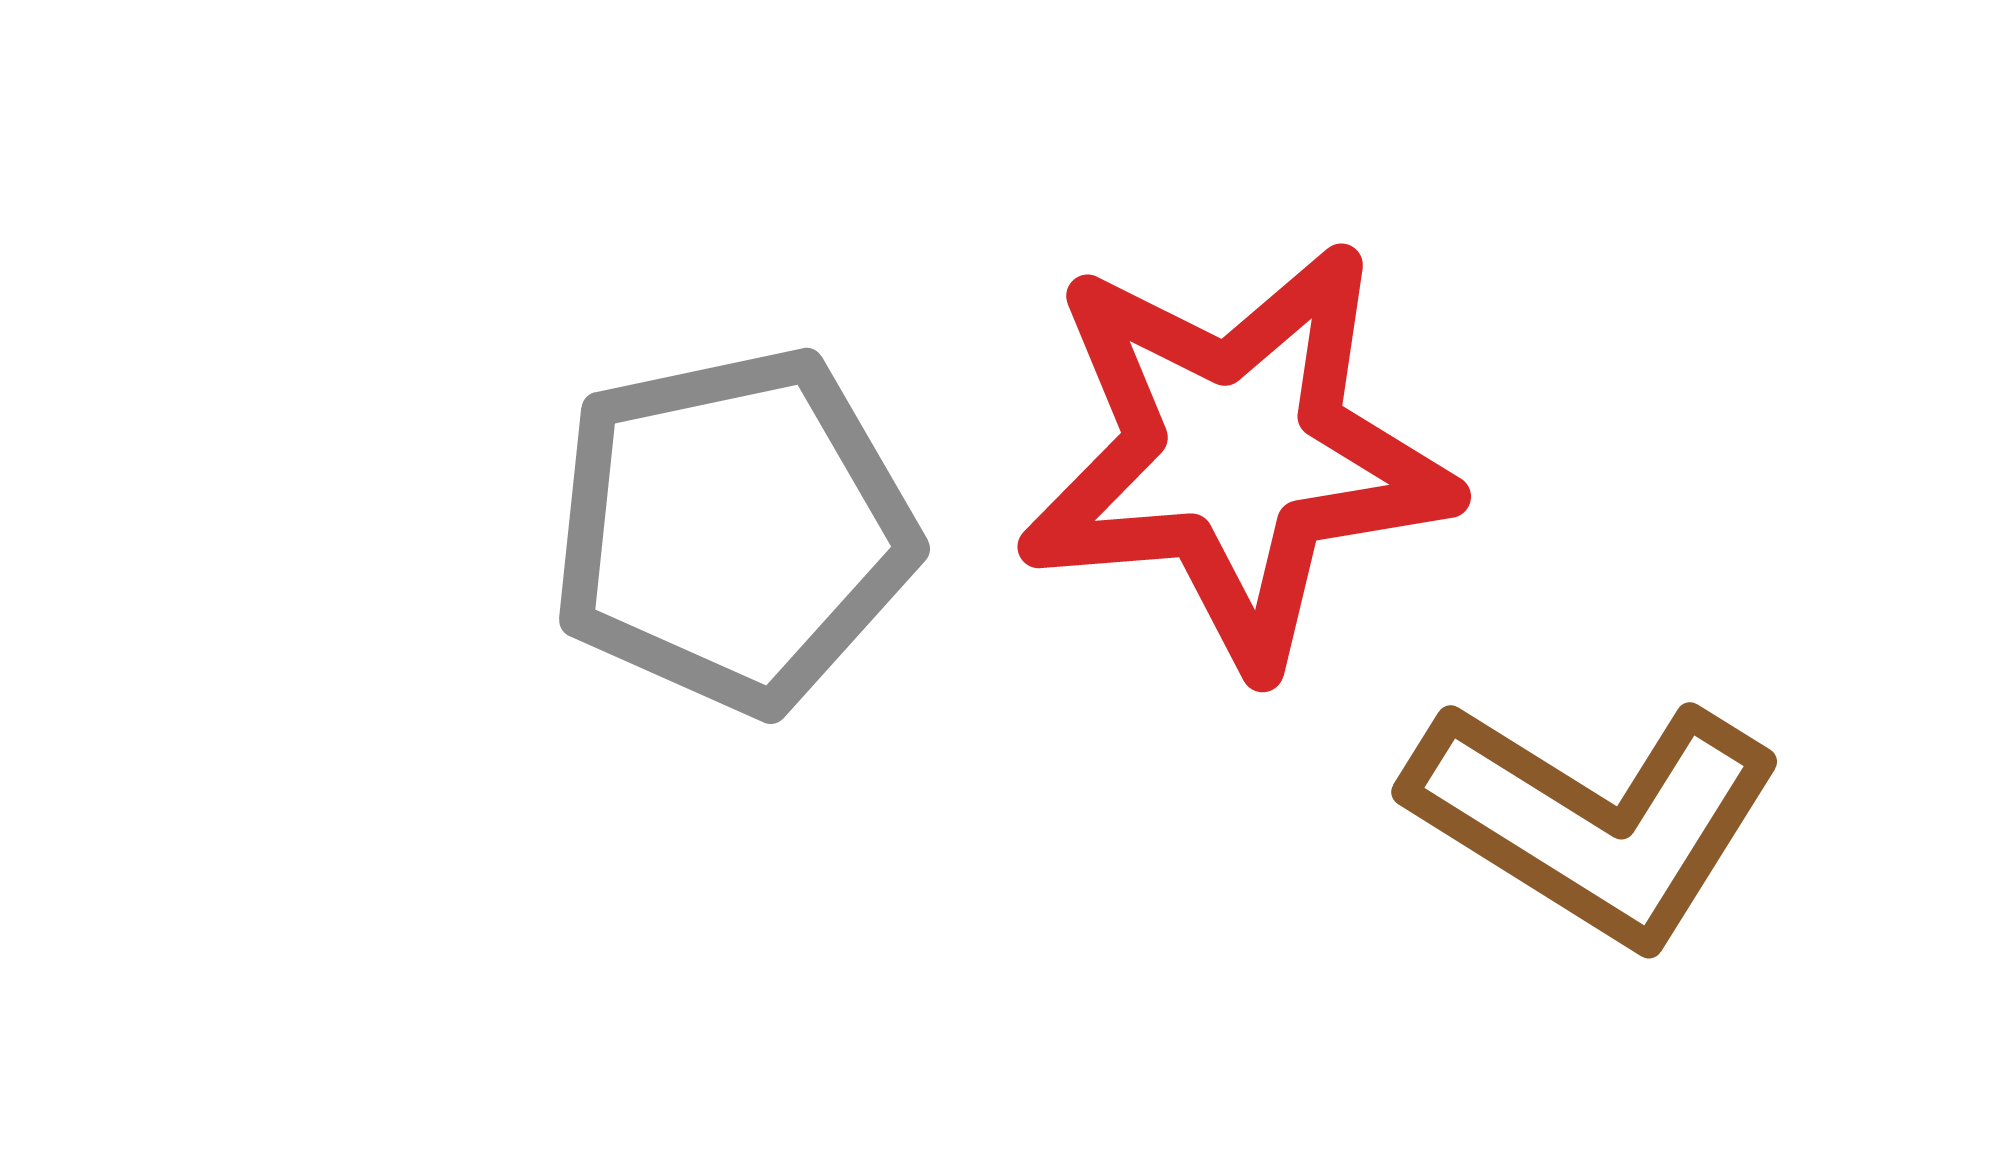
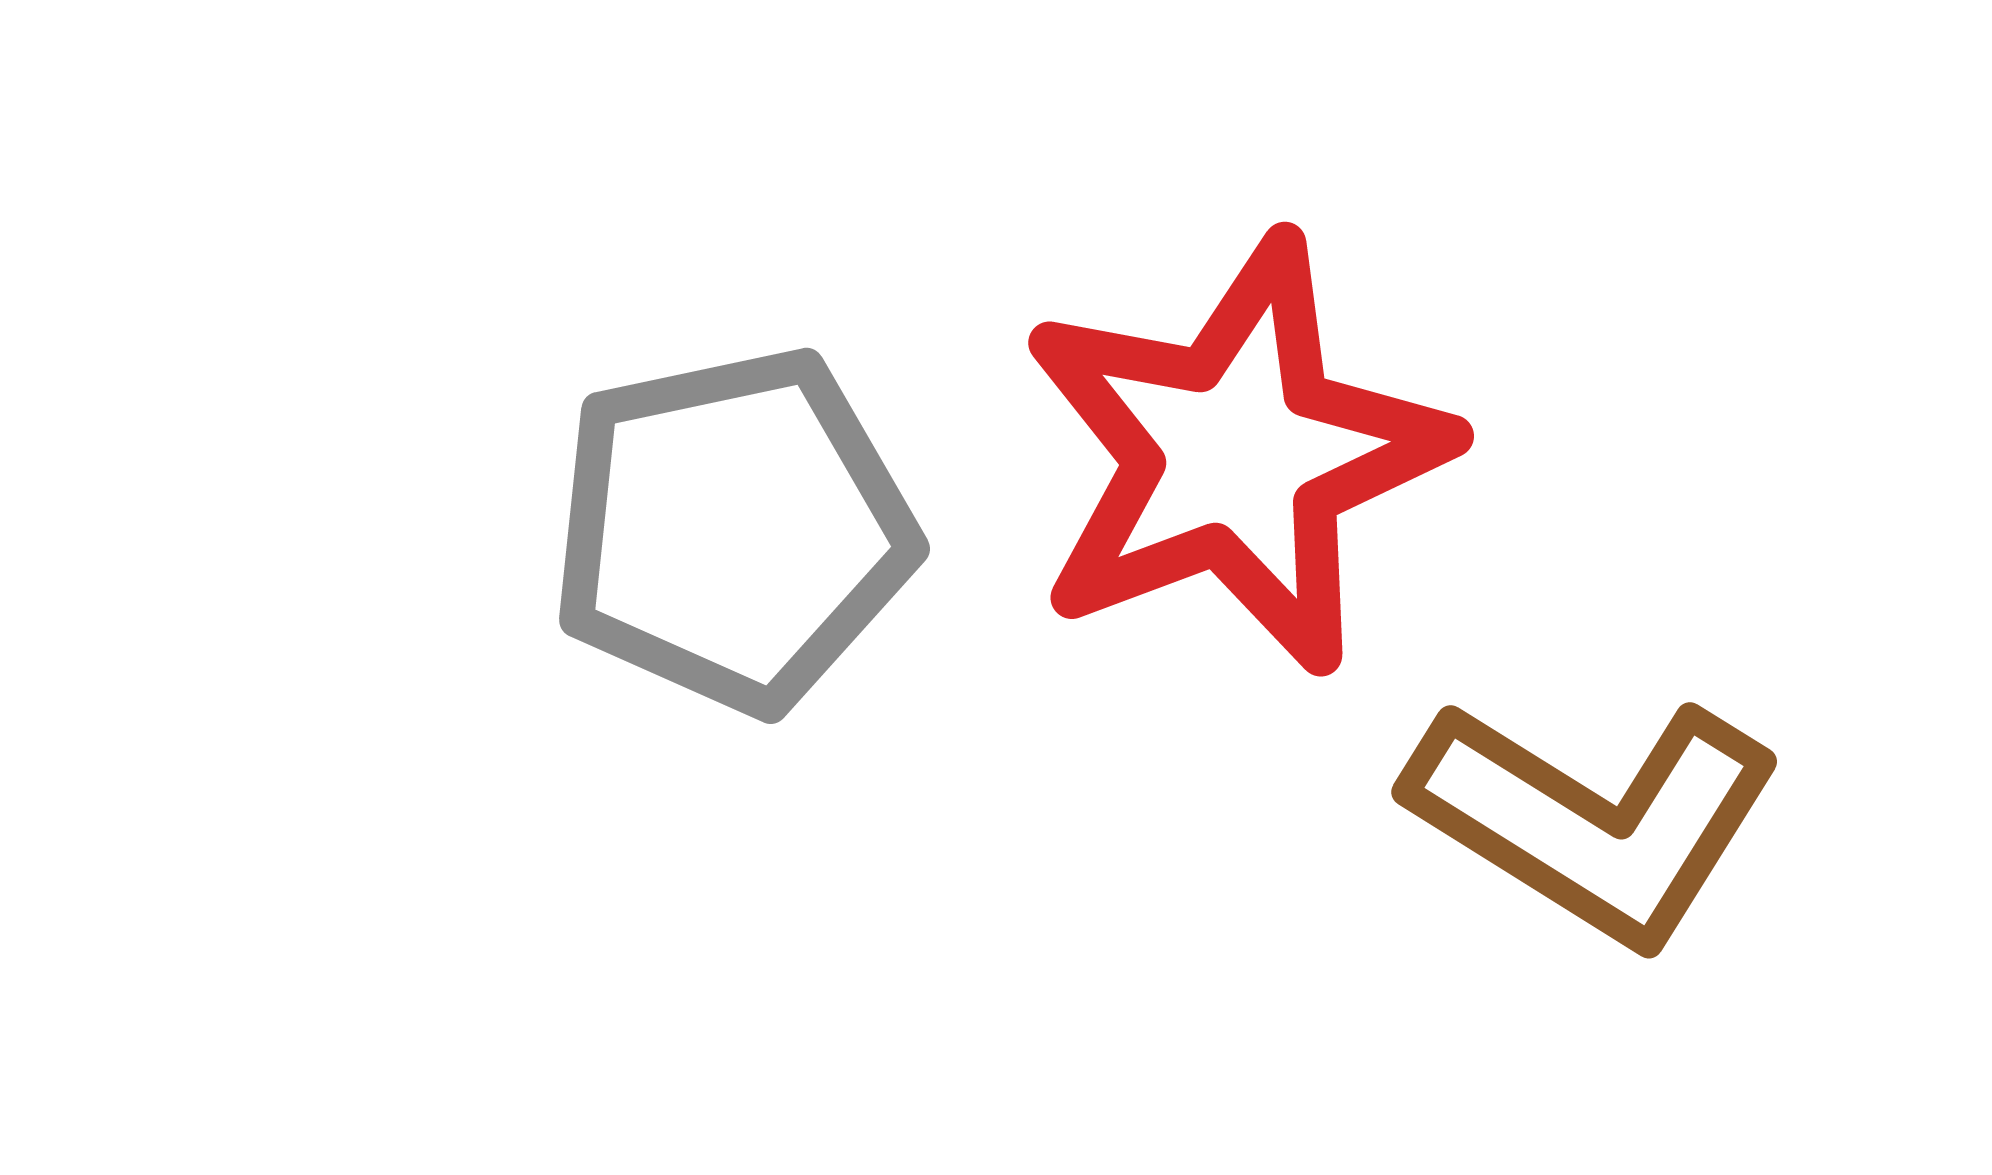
red star: rotated 16 degrees counterclockwise
